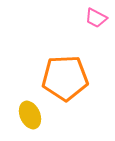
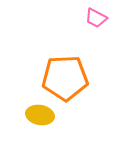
yellow ellipse: moved 10 px right; rotated 56 degrees counterclockwise
